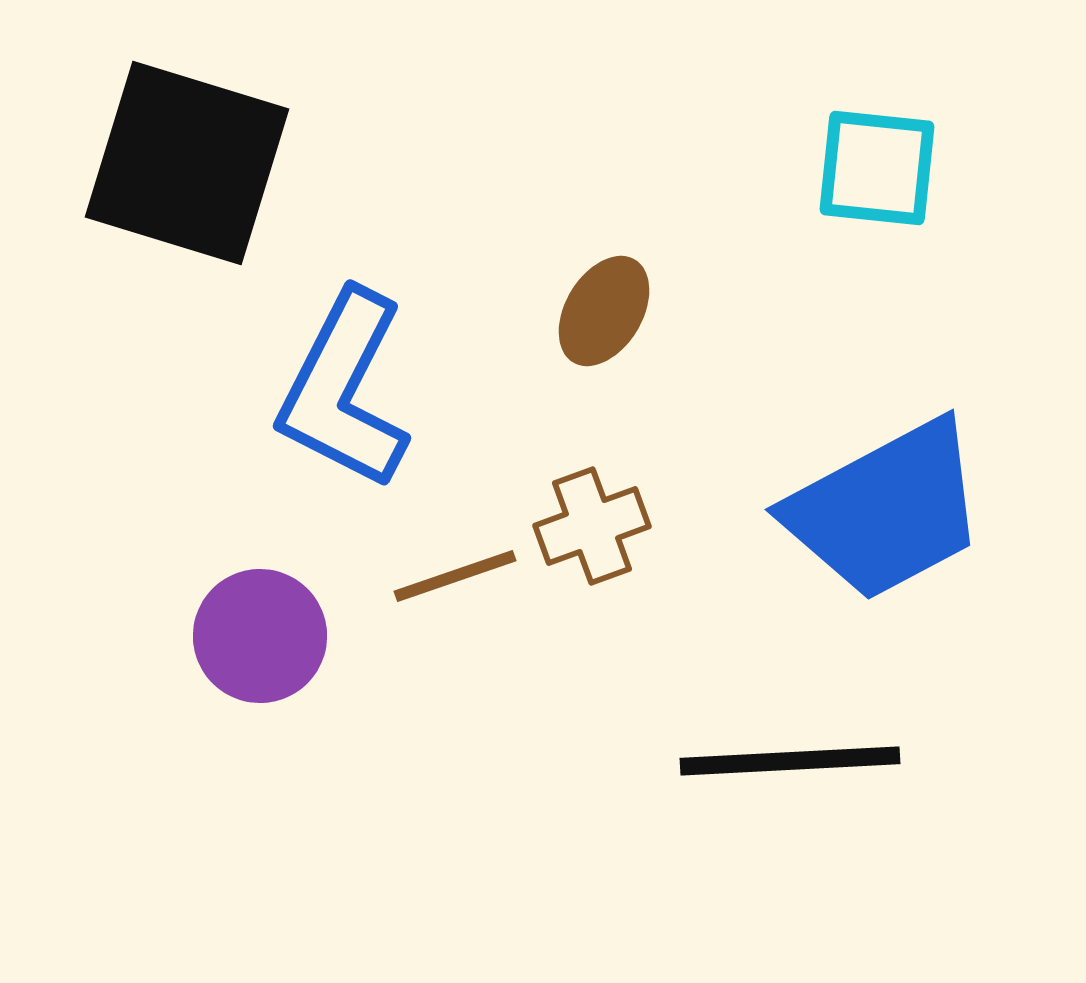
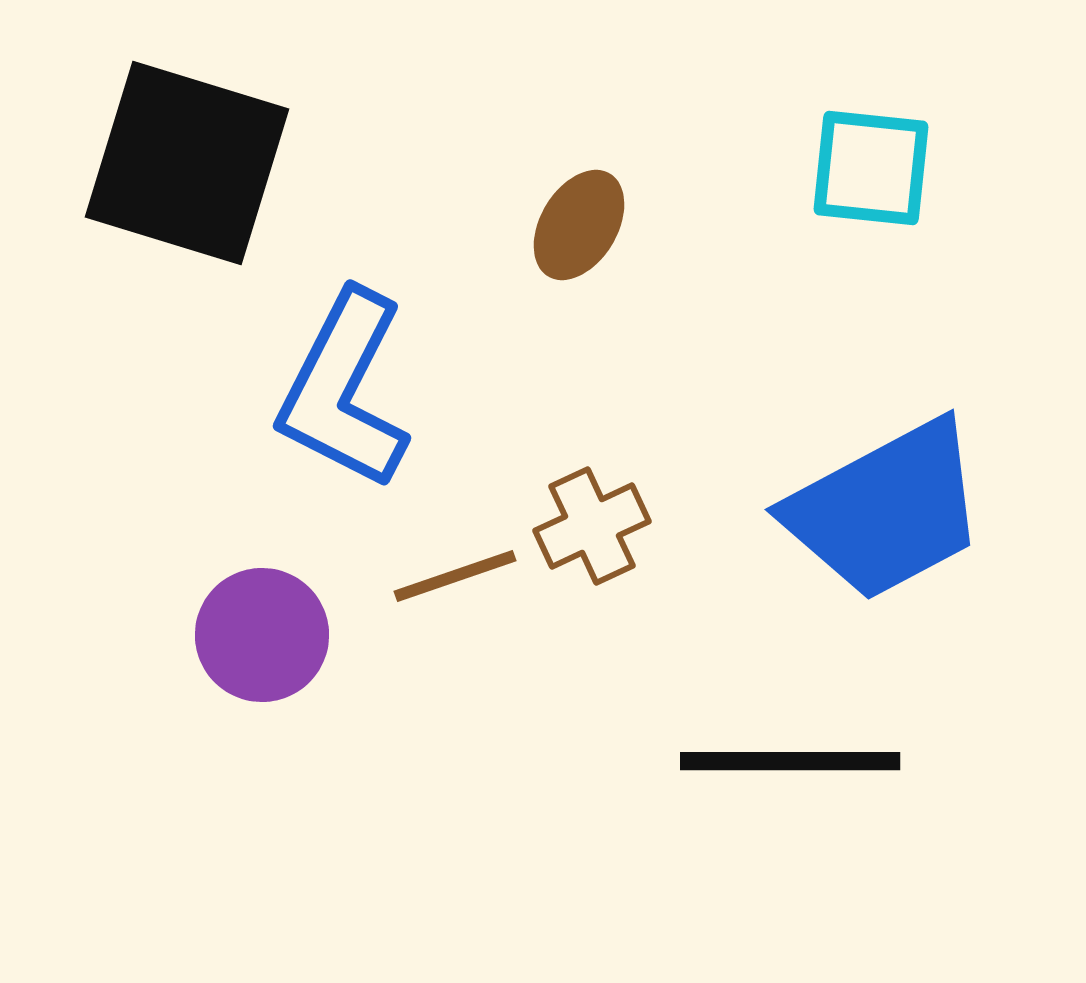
cyan square: moved 6 px left
brown ellipse: moved 25 px left, 86 px up
brown cross: rotated 5 degrees counterclockwise
purple circle: moved 2 px right, 1 px up
black line: rotated 3 degrees clockwise
